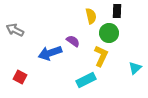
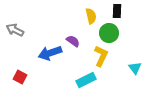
cyan triangle: rotated 24 degrees counterclockwise
